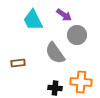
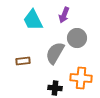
purple arrow: rotated 77 degrees clockwise
gray circle: moved 3 px down
gray semicircle: rotated 65 degrees clockwise
brown rectangle: moved 5 px right, 2 px up
orange cross: moved 4 px up
